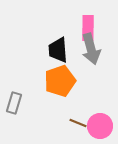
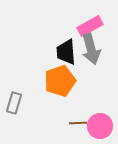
pink rectangle: moved 2 px right, 2 px up; rotated 60 degrees clockwise
black trapezoid: moved 8 px right, 2 px down
brown line: rotated 24 degrees counterclockwise
